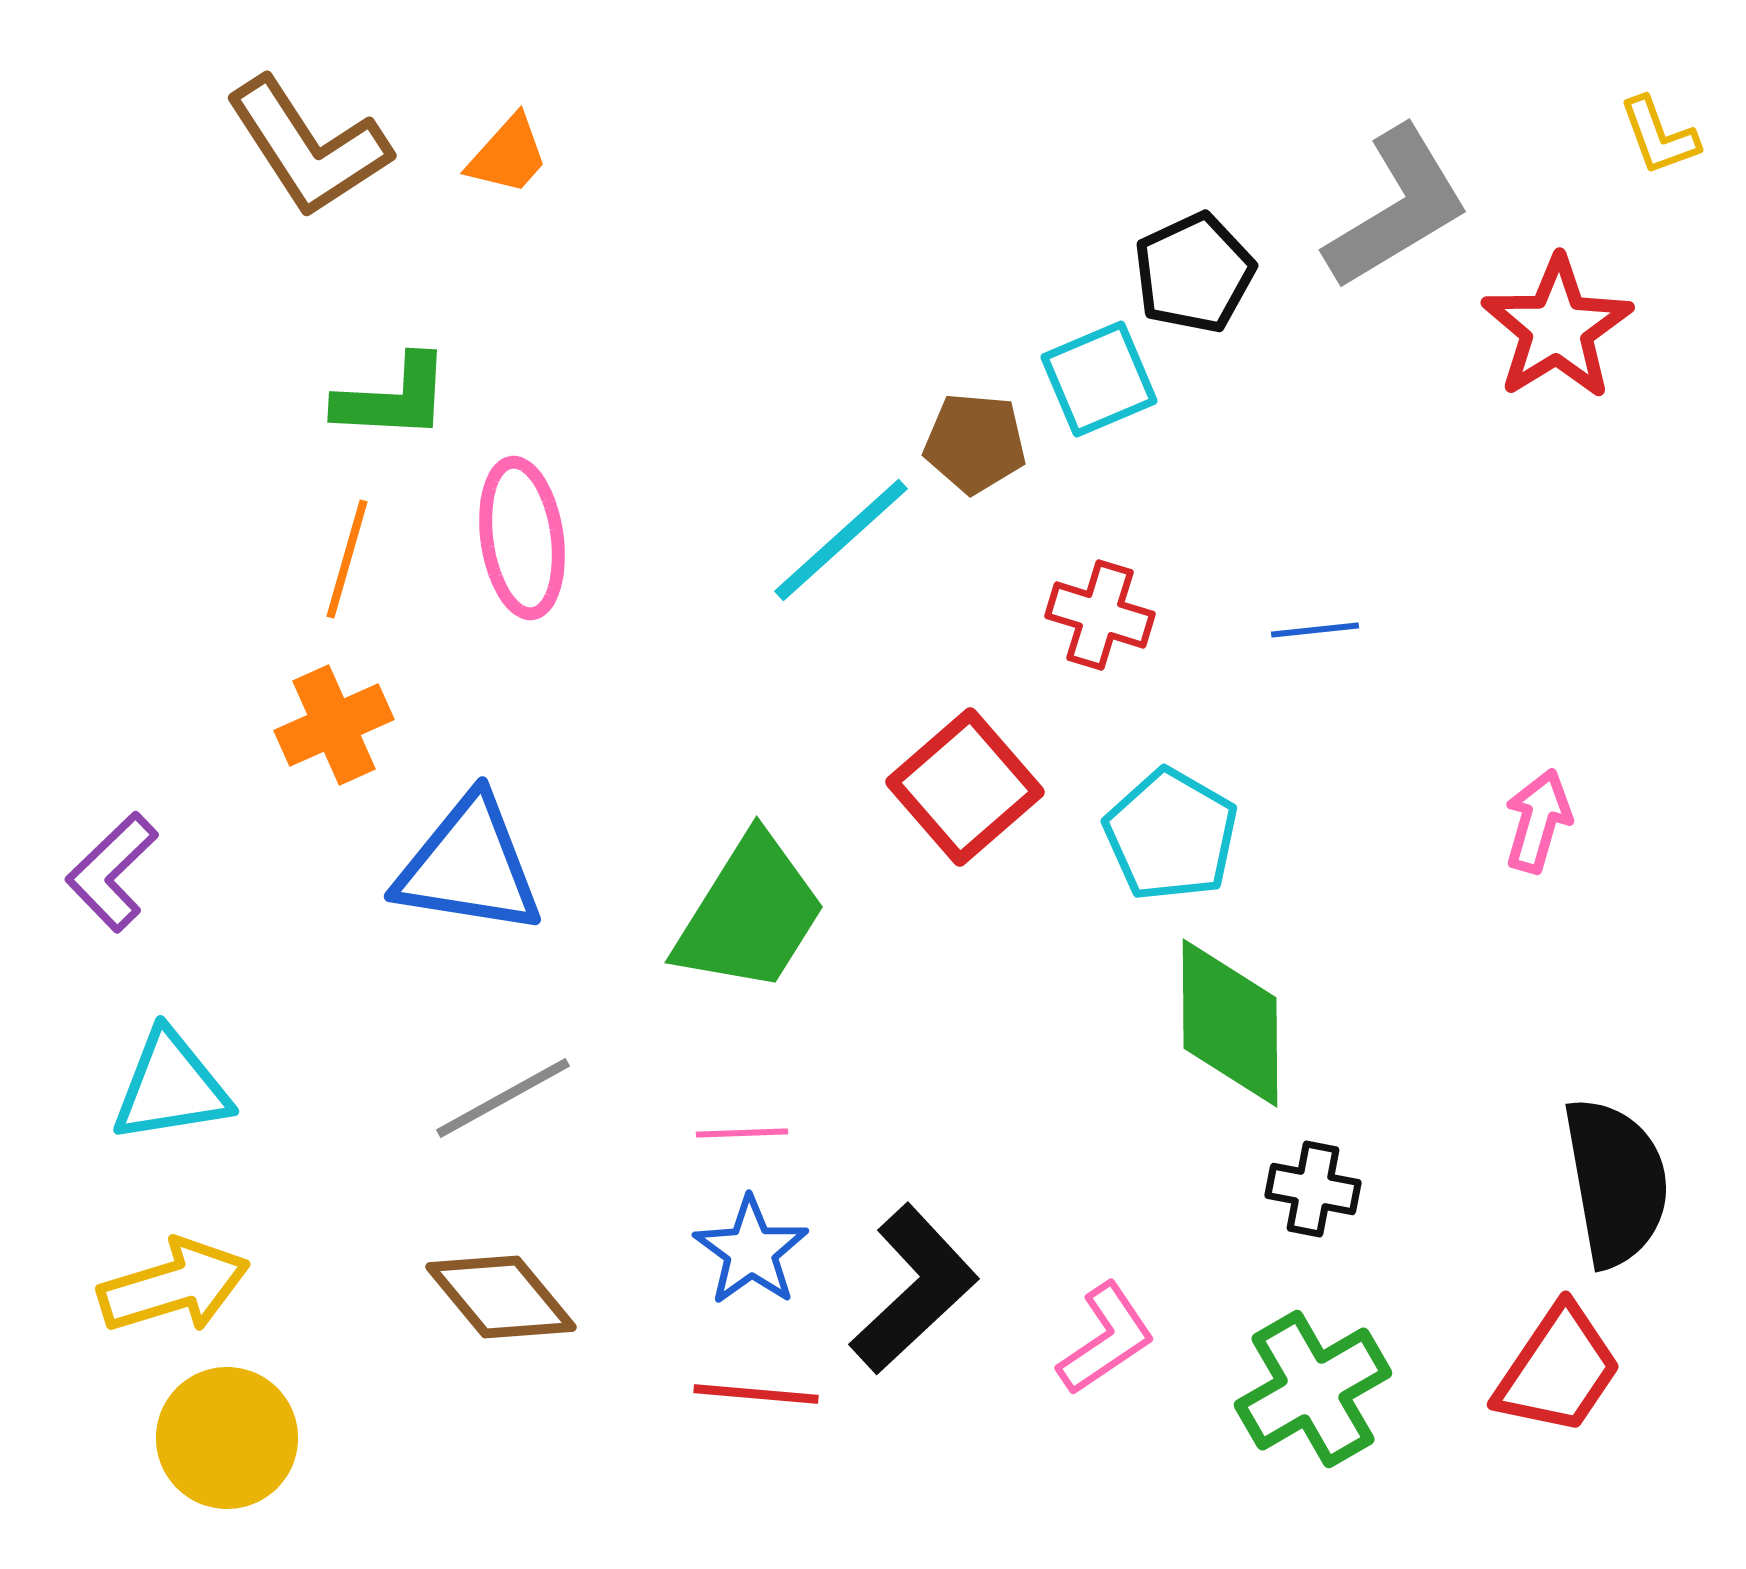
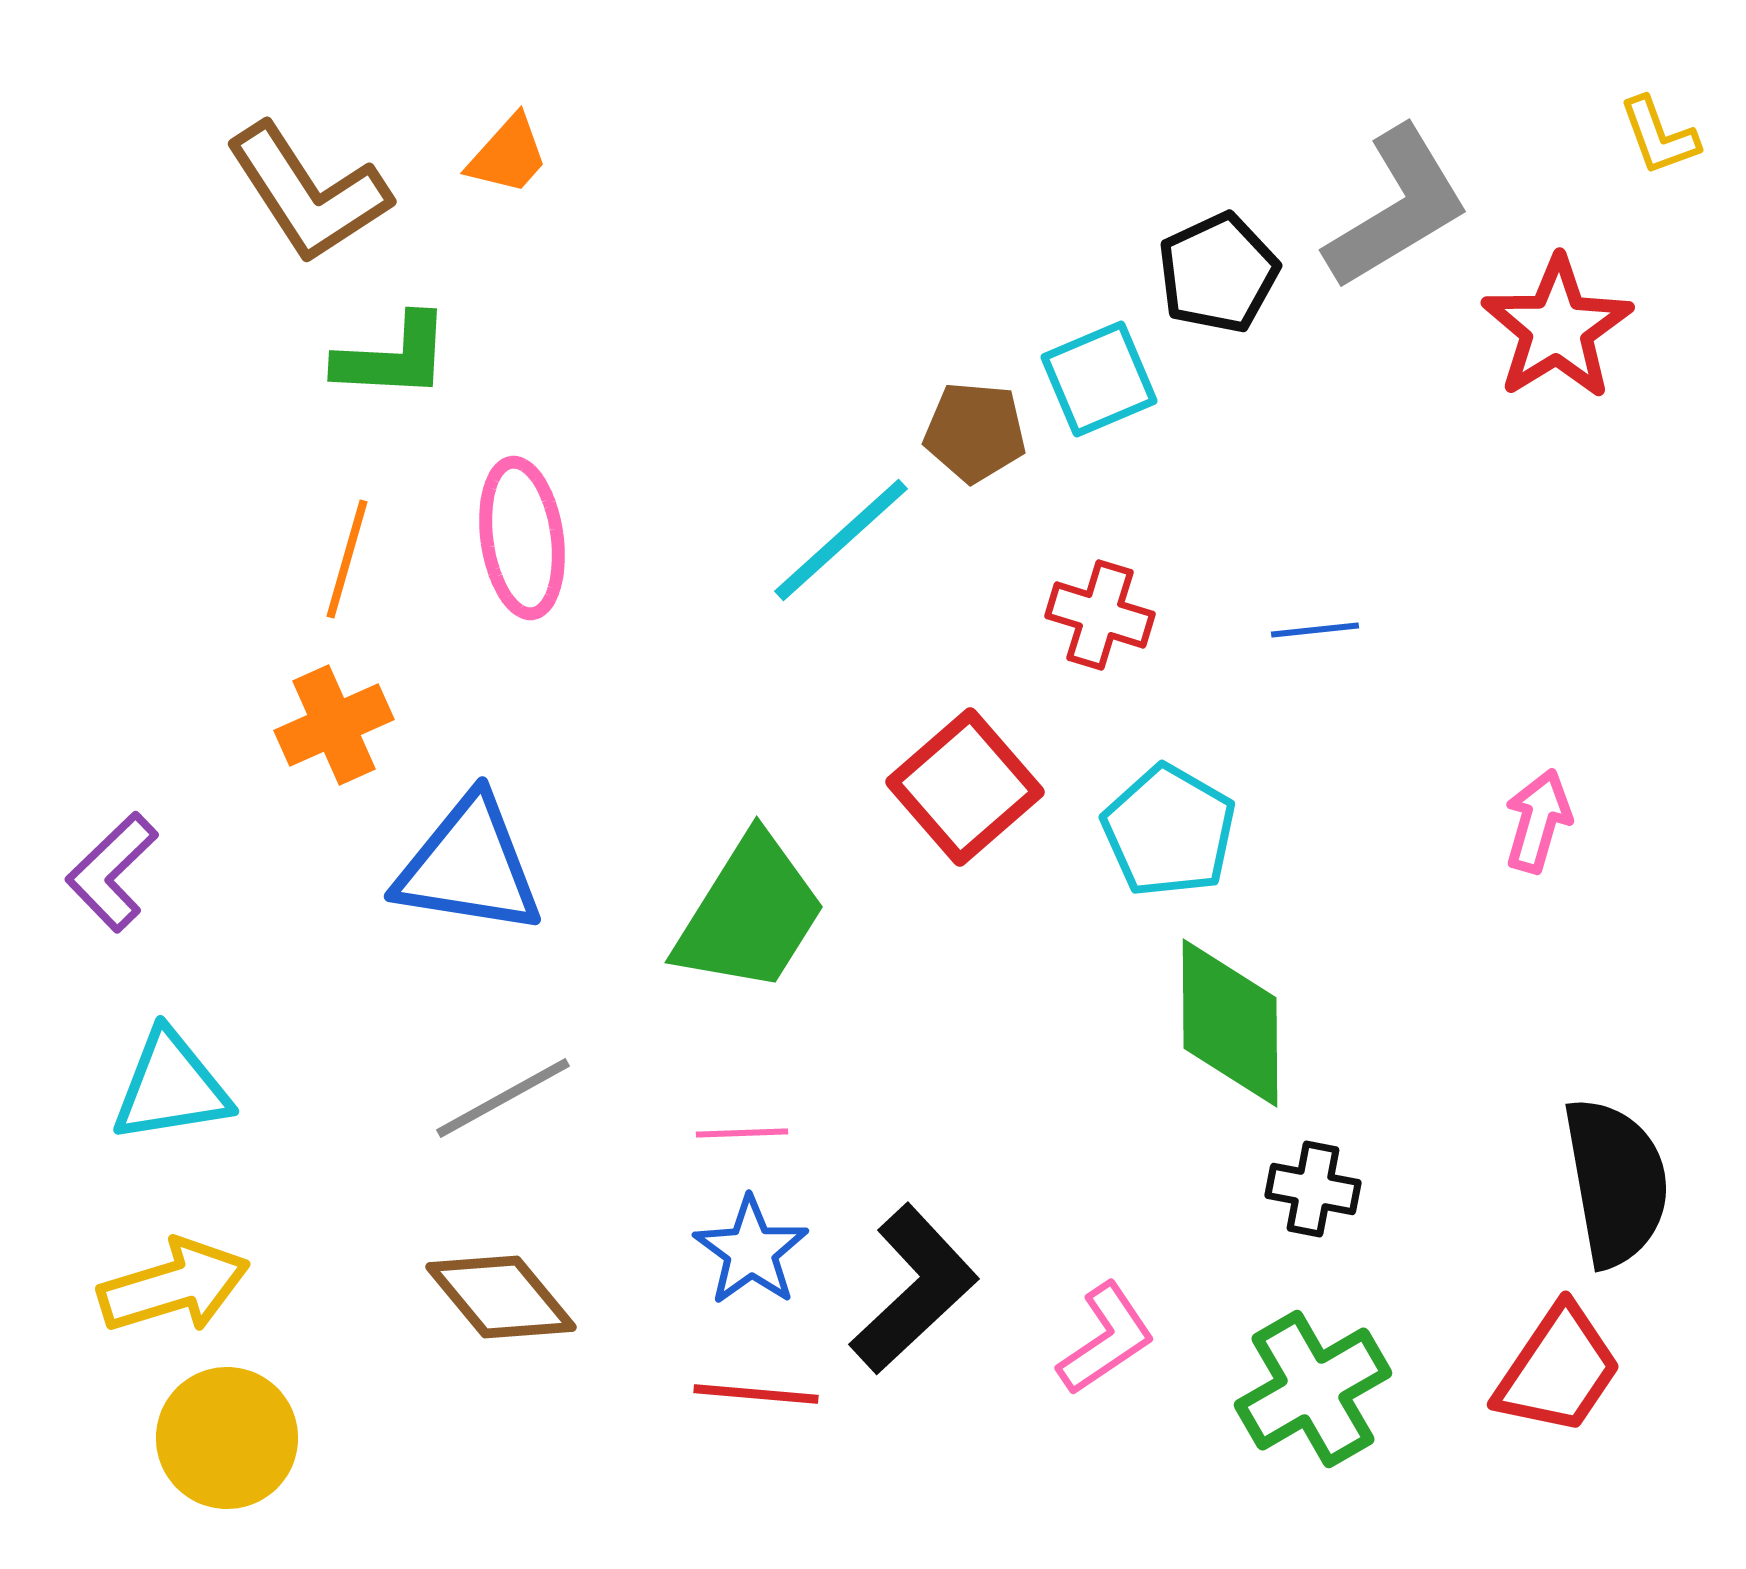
brown L-shape: moved 46 px down
black pentagon: moved 24 px right
green L-shape: moved 41 px up
brown pentagon: moved 11 px up
cyan pentagon: moved 2 px left, 4 px up
